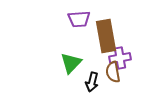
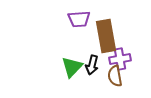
purple cross: moved 1 px down
green triangle: moved 1 px right, 4 px down
brown semicircle: moved 2 px right, 4 px down
black arrow: moved 17 px up
